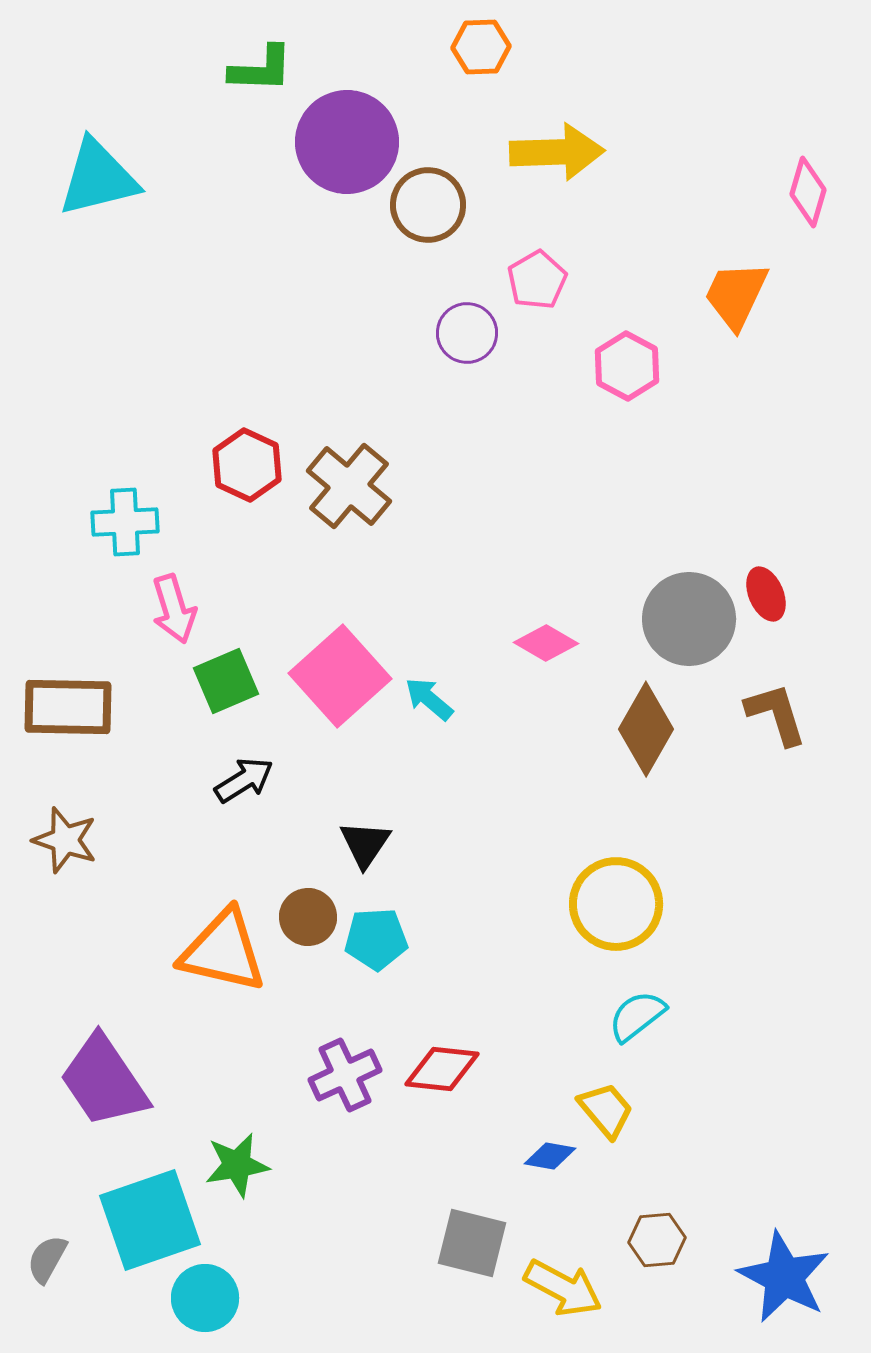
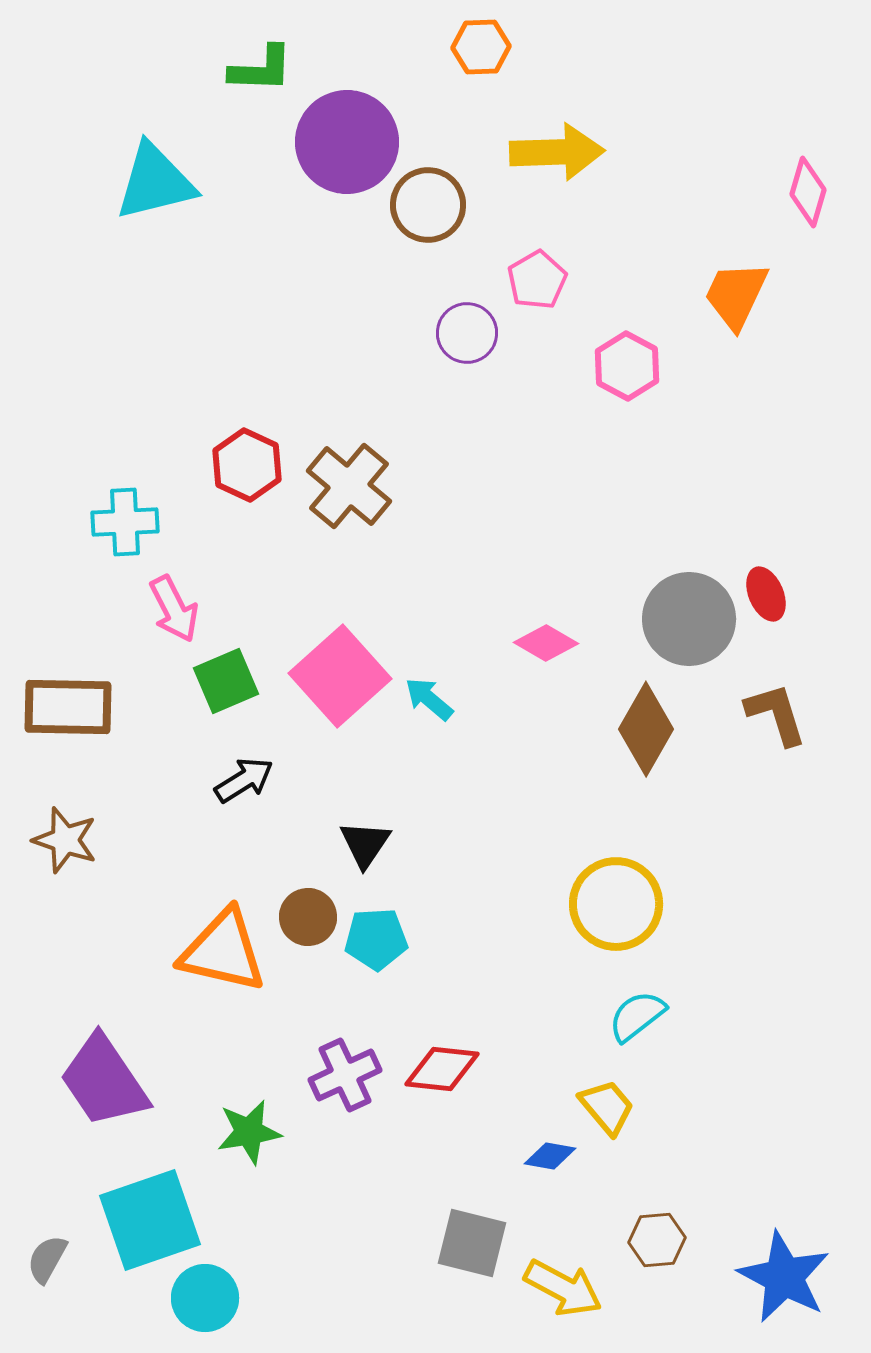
cyan triangle at (98, 178): moved 57 px right, 4 px down
pink arrow at (174, 609): rotated 10 degrees counterclockwise
yellow trapezoid at (606, 1110): moved 1 px right, 3 px up
green star at (237, 1165): moved 12 px right, 33 px up
